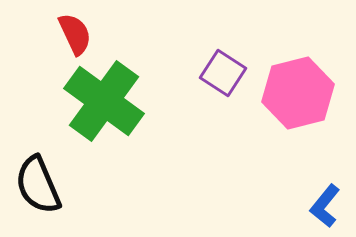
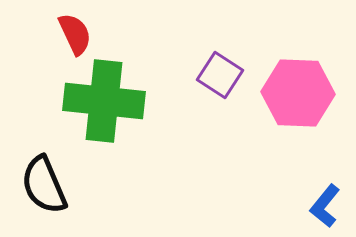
purple square: moved 3 px left, 2 px down
pink hexagon: rotated 16 degrees clockwise
green cross: rotated 30 degrees counterclockwise
black semicircle: moved 6 px right
